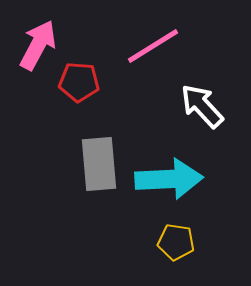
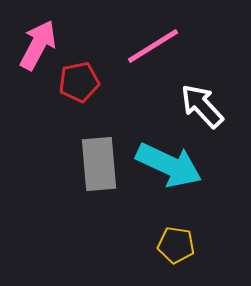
red pentagon: rotated 15 degrees counterclockwise
cyan arrow: moved 14 px up; rotated 28 degrees clockwise
yellow pentagon: moved 3 px down
